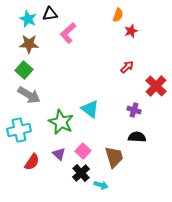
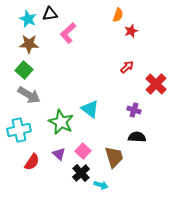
red cross: moved 2 px up
